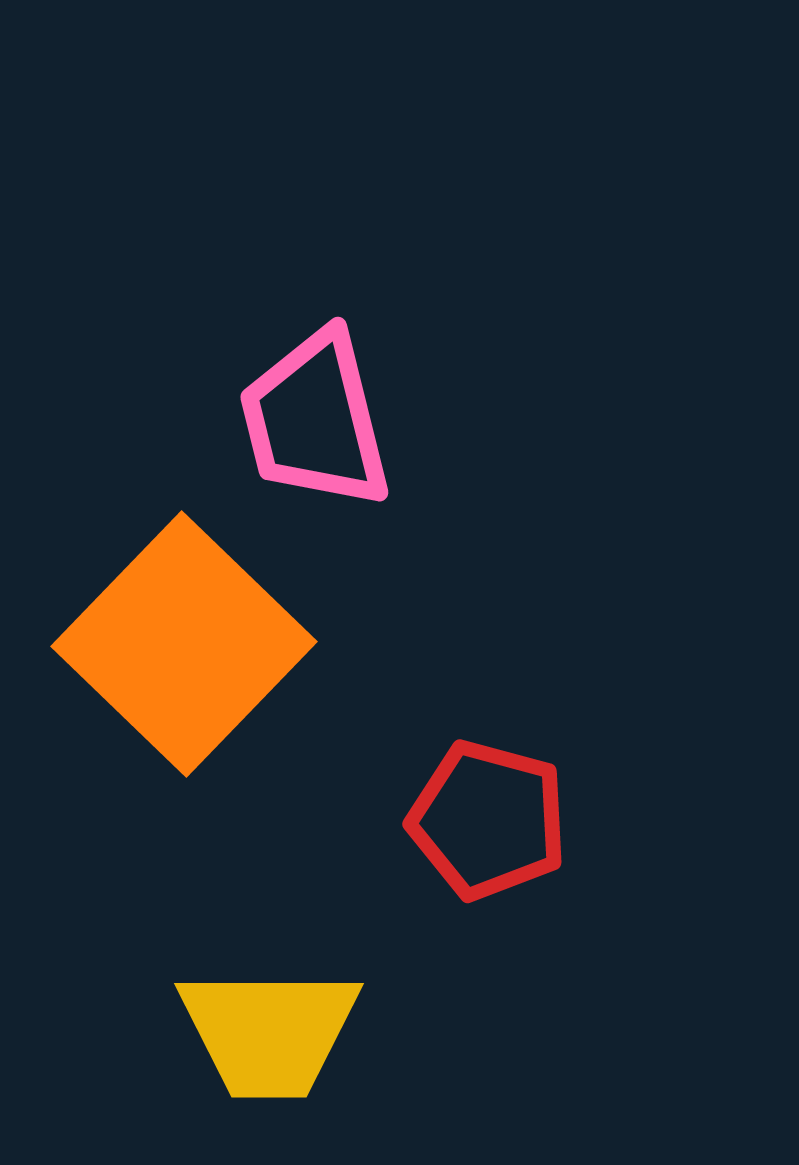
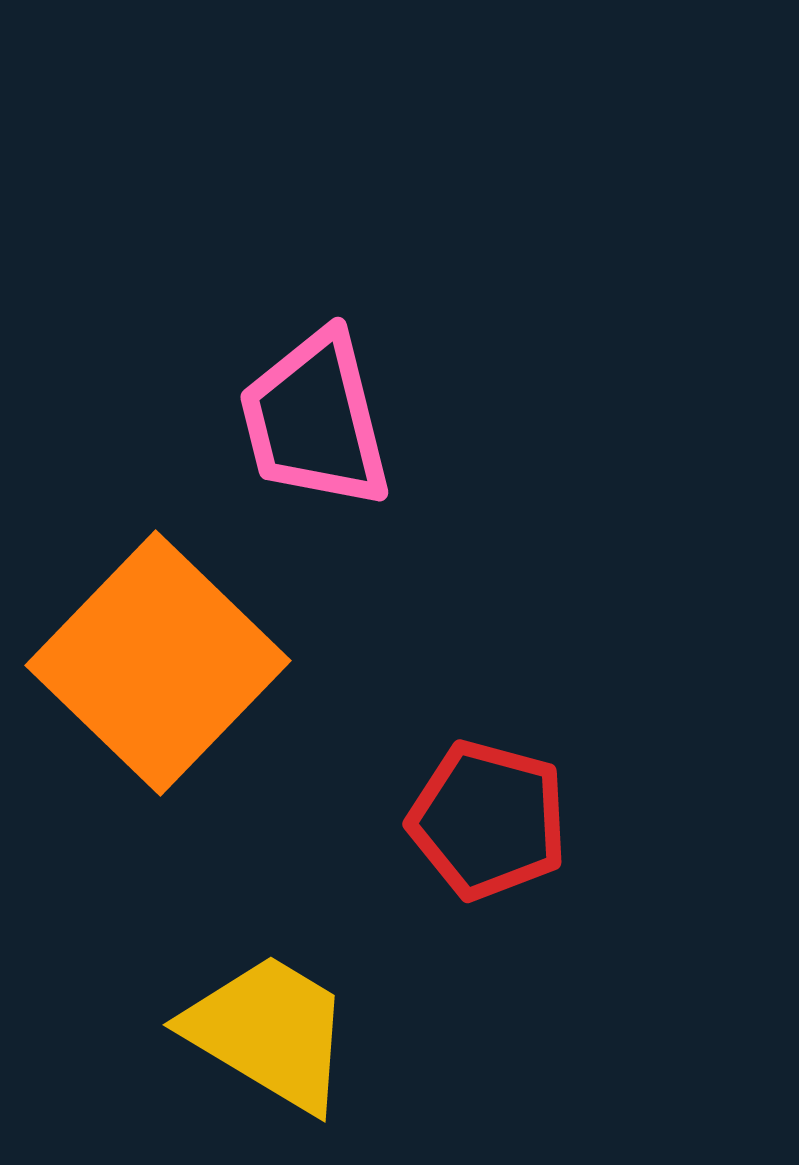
orange square: moved 26 px left, 19 px down
yellow trapezoid: rotated 149 degrees counterclockwise
